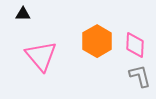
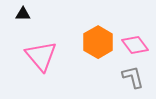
orange hexagon: moved 1 px right, 1 px down
pink diamond: rotated 40 degrees counterclockwise
gray L-shape: moved 7 px left, 1 px down
